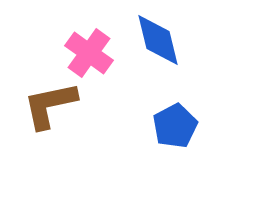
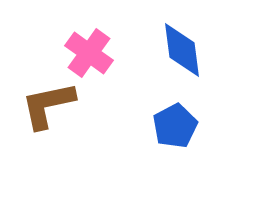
blue diamond: moved 24 px right, 10 px down; rotated 6 degrees clockwise
brown L-shape: moved 2 px left
